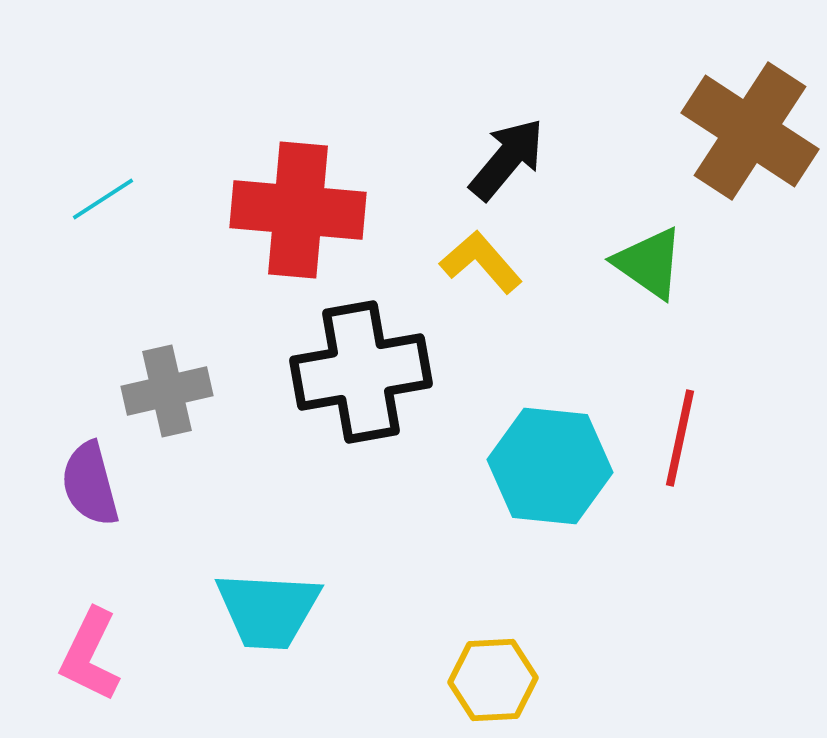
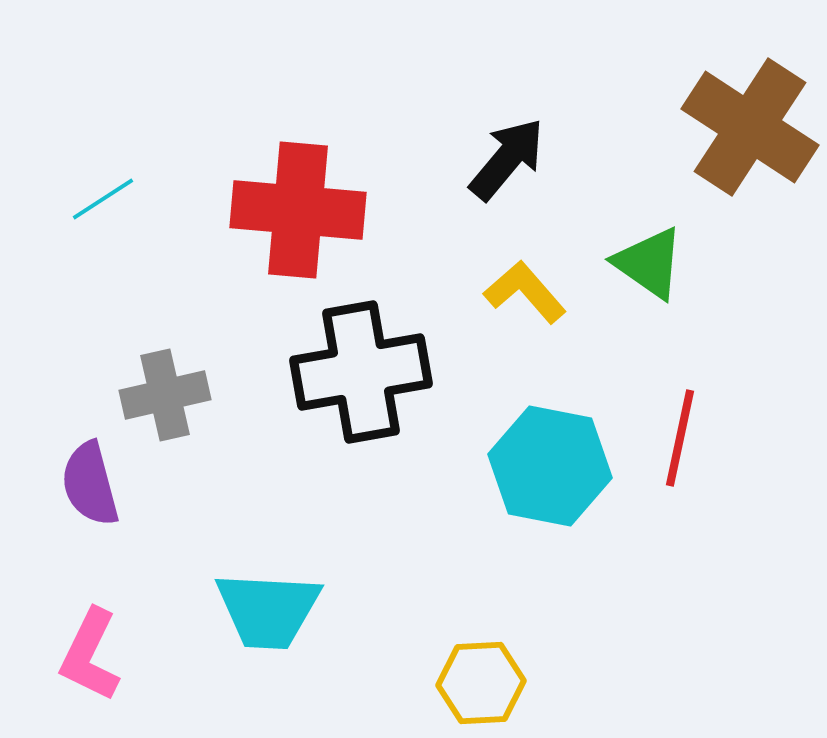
brown cross: moved 4 px up
yellow L-shape: moved 44 px right, 30 px down
gray cross: moved 2 px left, 4 px down
cyan hexagon: rotated 5 degrees clockwise
yellow hexagon: moved 12 px left, 3 px down
